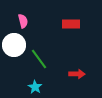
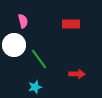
cyan star: rotated 24 degrees clockwise
